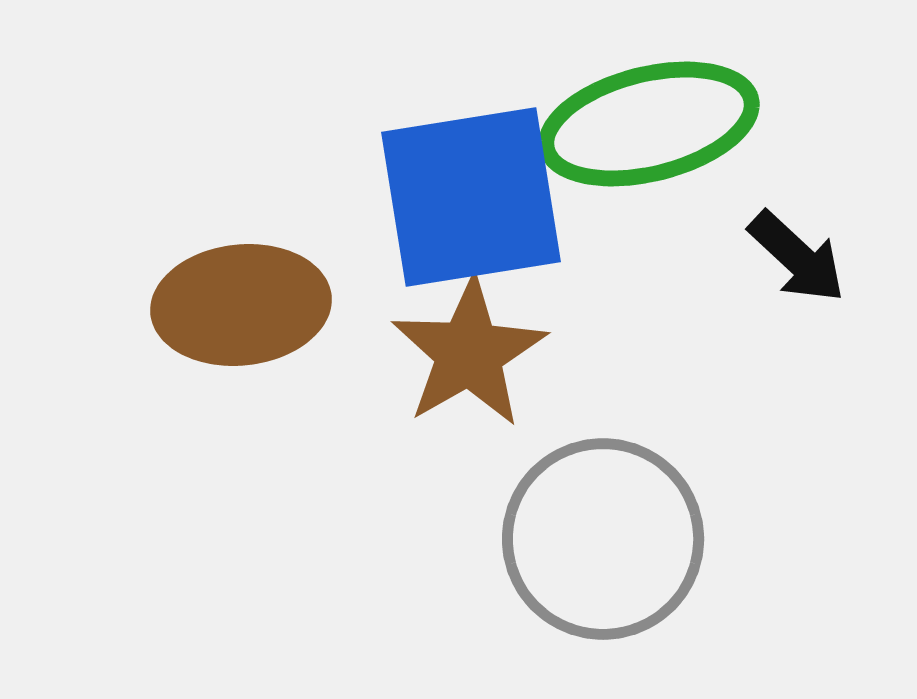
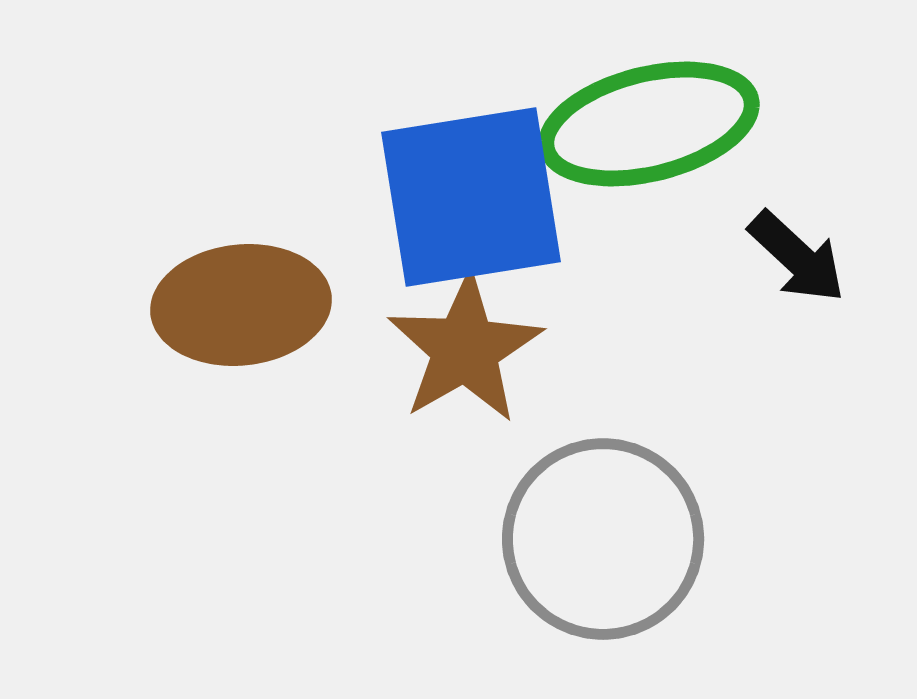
brown star: moved 4 px left, 4 px up
